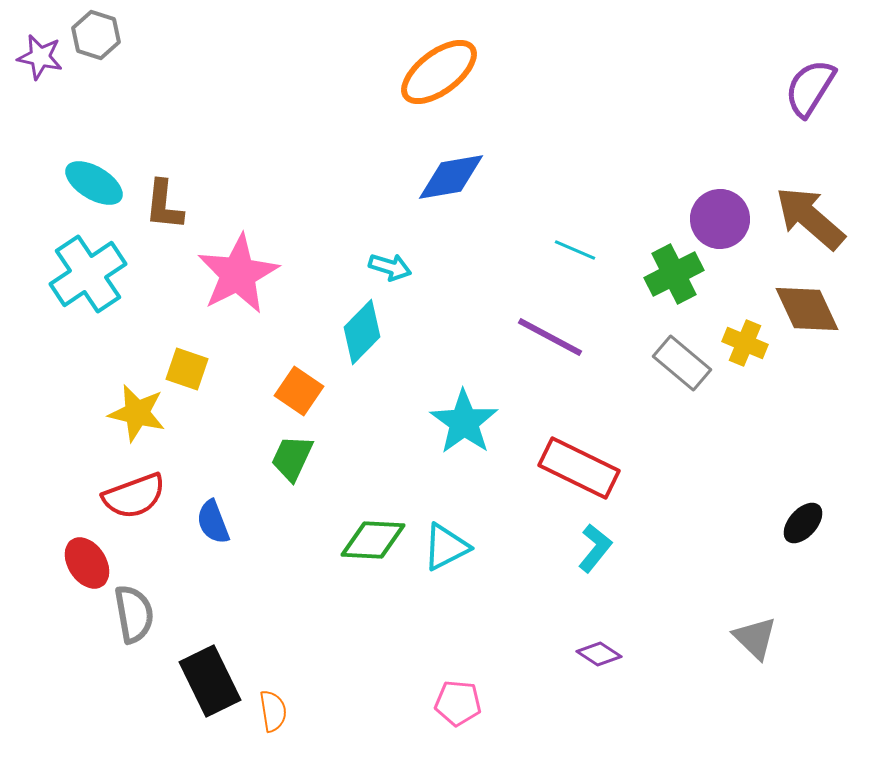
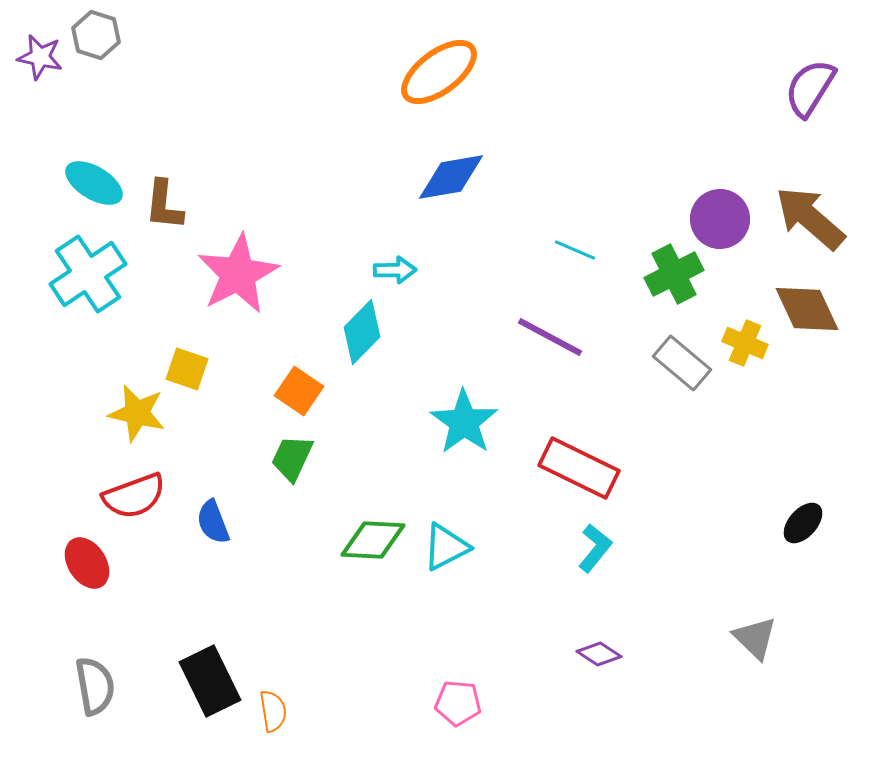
cyan arrow: moved 5 px right, 3 px down; rotated 18 degrees counterclockwise
gray semicircle: moved 39 px left, 72 px down
